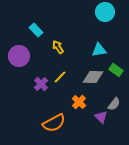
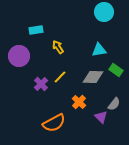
cyan circle: moved 1 px left
cyan rectangle: rotated 56 degrees counterclockwise
